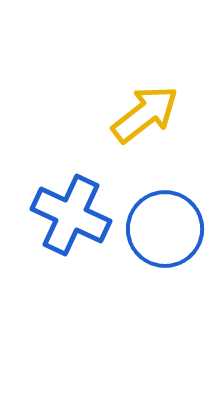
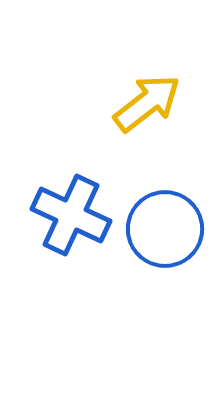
yellow arrow: moved 2 px right, 11 px up
